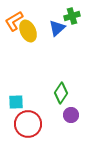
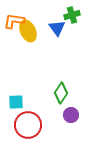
green cross: moved 1 px up
orange L-shape: rotated 40 degrees clockwise
blue triangle: rotated 24 degrees counterclockwise
red circle: moved 1 px down
